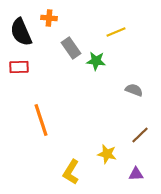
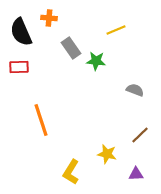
yellow line: moved 2 px up
gray semicircle: moved 1 px right
